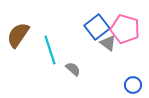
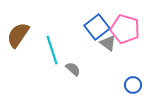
cyan line: moved 2 px right
